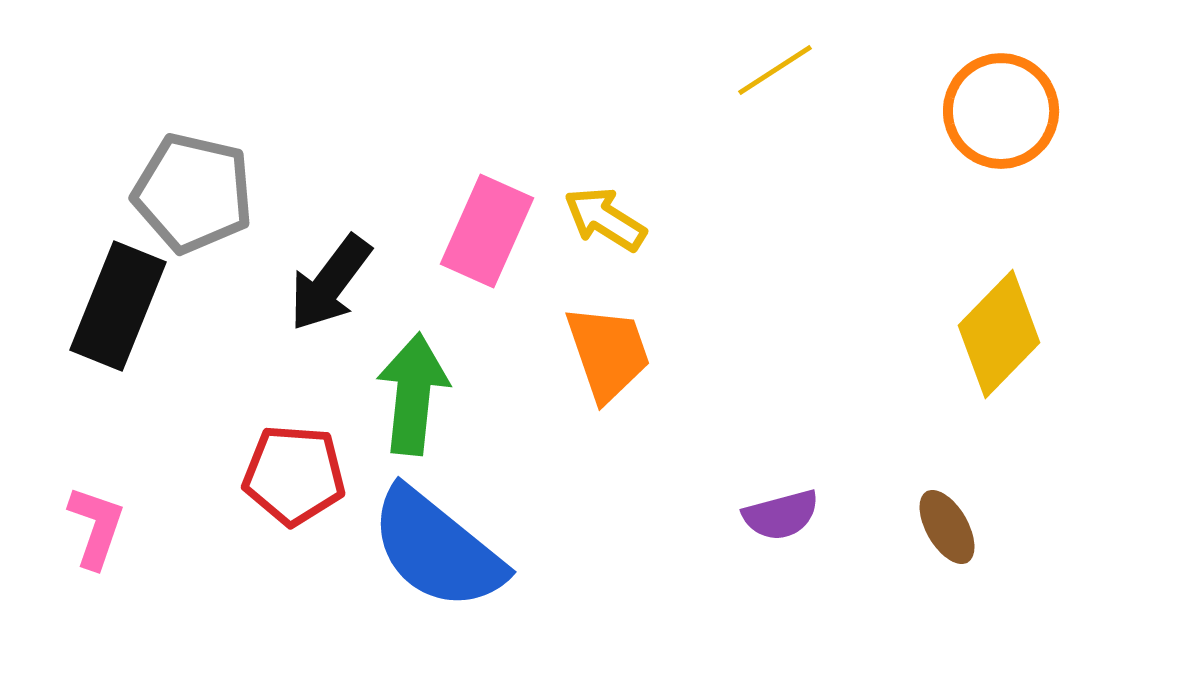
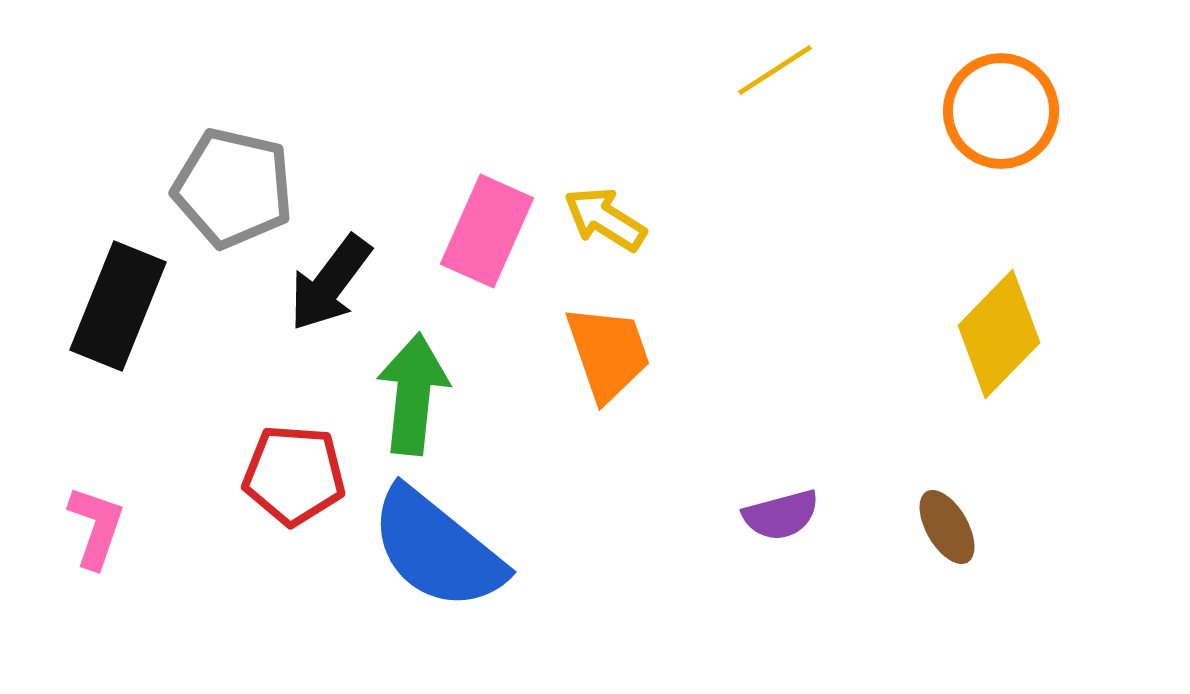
gray pentagon: moved 40 px right, 5 px up
